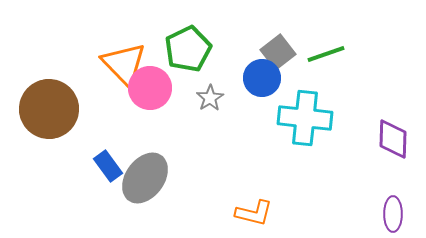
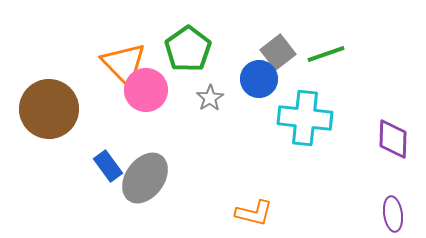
green pentagon: rotated 9 degrees counterclockwise
blue circle: moved 3 px left, 1 px down
pink circle: moved 4 px left, 2 px down
purple ellipse: rotated 8 degrees counterclockwise
